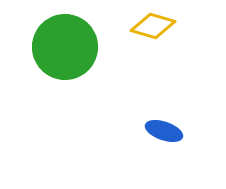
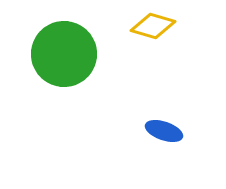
green circle: moved 1 px left, 7 px down
